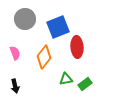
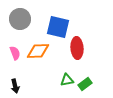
gray circle: moved 5 px left
blue square: rotated 35 degrees clockwise
red ellipse: moved 1 px down
orange diamond: moved 6 px left, 6 px up; rotated 50 degrees clockwise
green triangle: moved 1 px right, 1 px down
